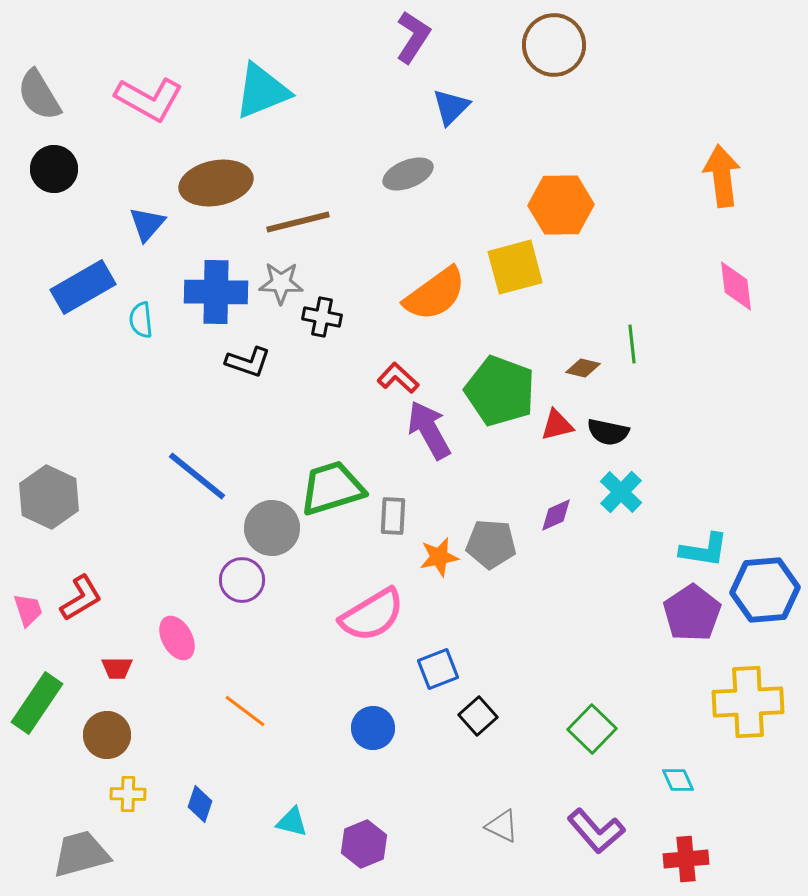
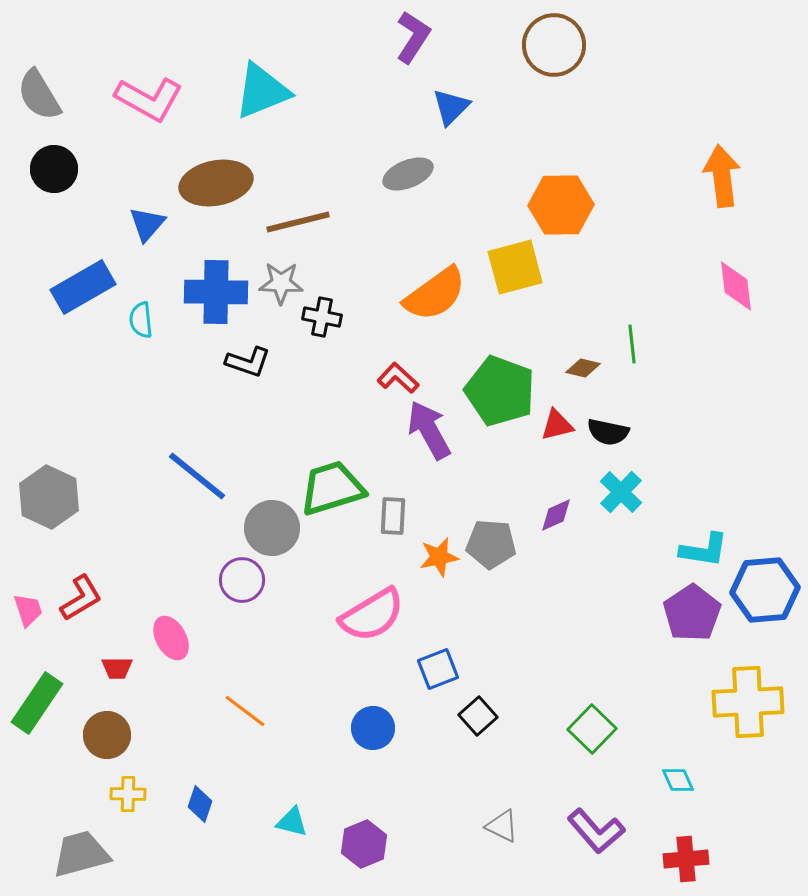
pink ellipse at (177, 638): moved 6 px left
